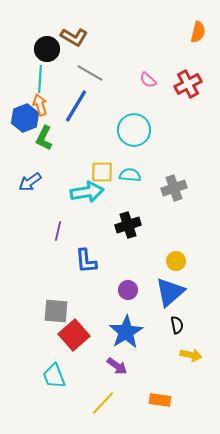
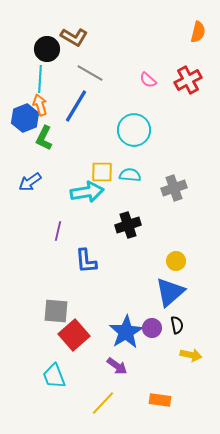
red cross: moved 4 px up
purple circle: moved 24 px right, 38 px down
